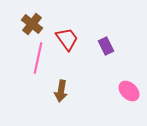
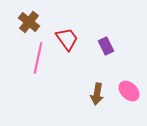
brown cross: moved 3 px left, 2 px up
brown arrow: moved 36 px right, 3 px down
